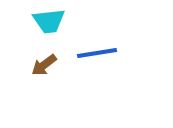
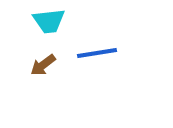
brown arrow: moved 1 px left
